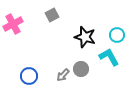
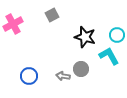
cyan L-shape: moved 1 px up
gray arrow: moved 1 px down; rotated 56 degrees clockwise
